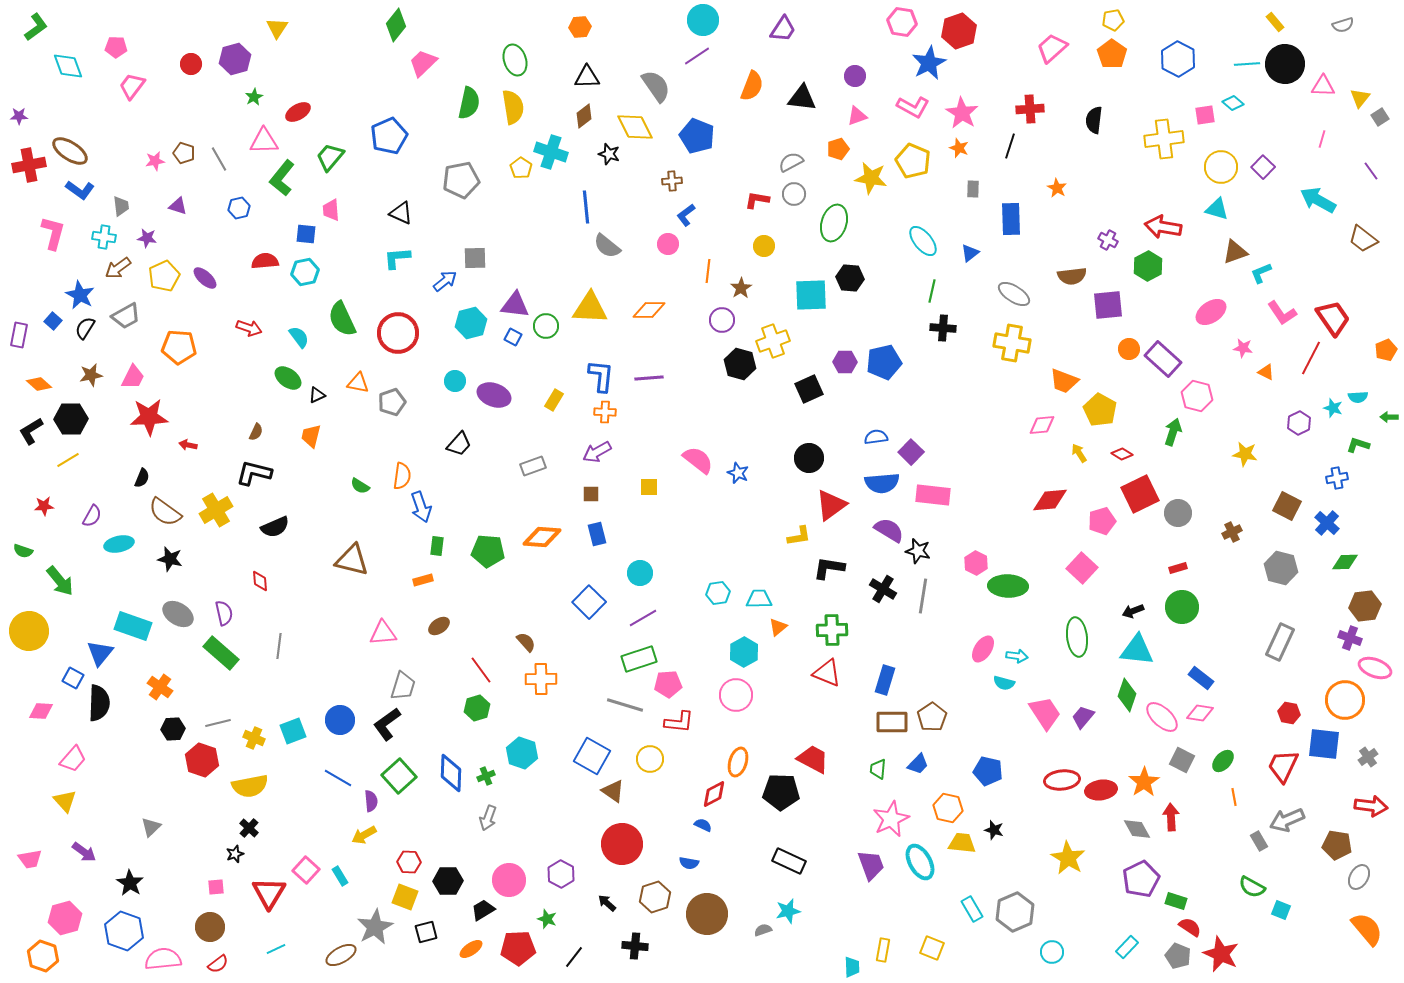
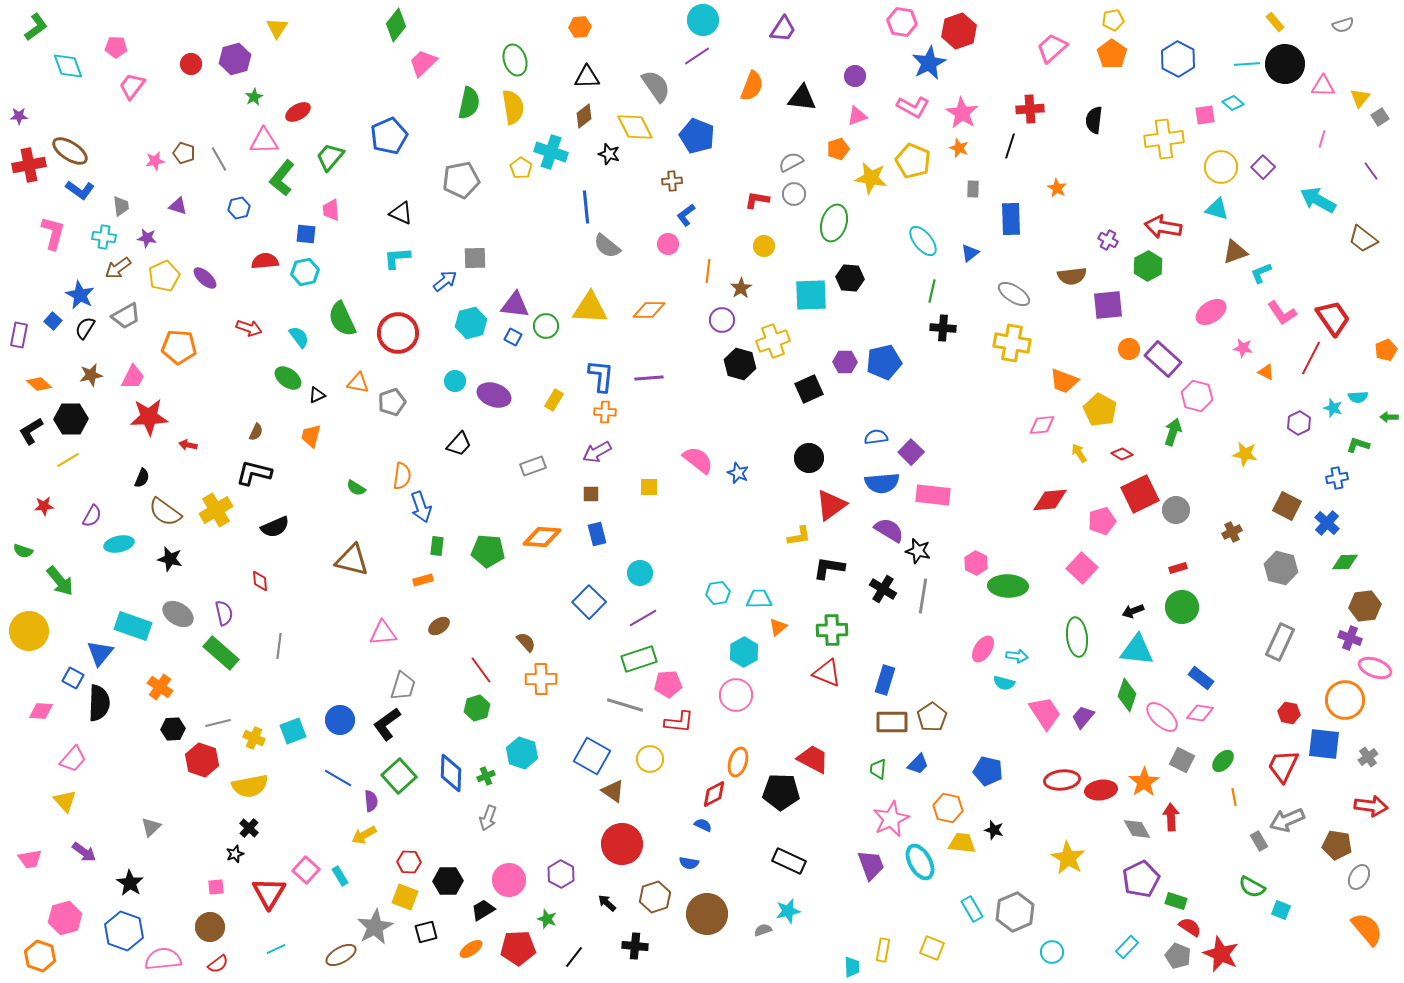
green semicircle at (360, 486): moved 4 px left, 2 px down
gray circle at (1178, 513): moved 2 px left, 3 px up
orange hexagon at (43, 956): moved 3 px left
